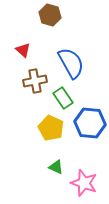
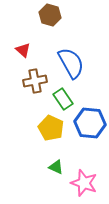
green rectangle: moved 1 px down
